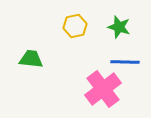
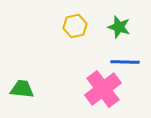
green trapezoid: moved 9 px left, 30 px down
